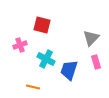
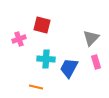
pink cross: moved 1 px left, 6 px up
cyan cross: rotated 24 degrees counterclockwise
blue trapezoid: moved 2 px up; rotated 10 degrees clockwise
orange line: moved 3 px right
